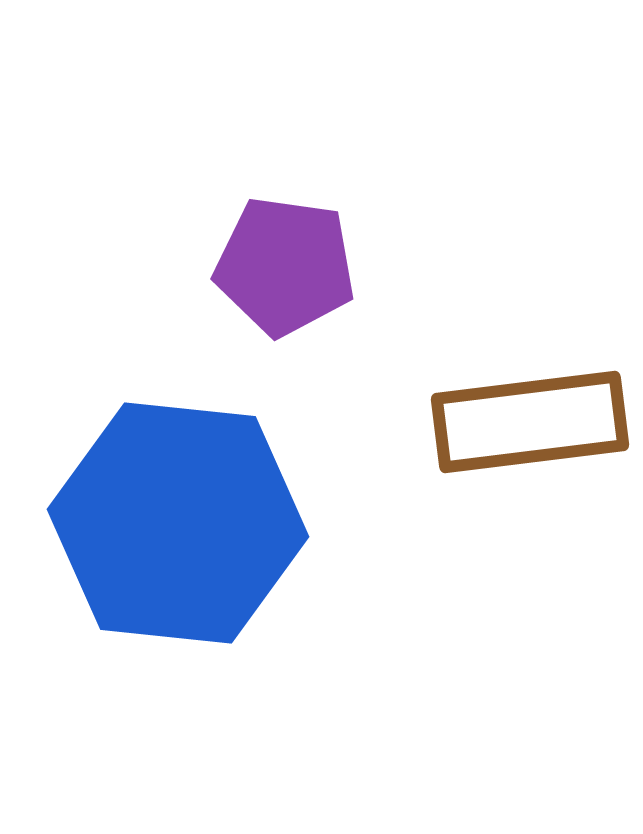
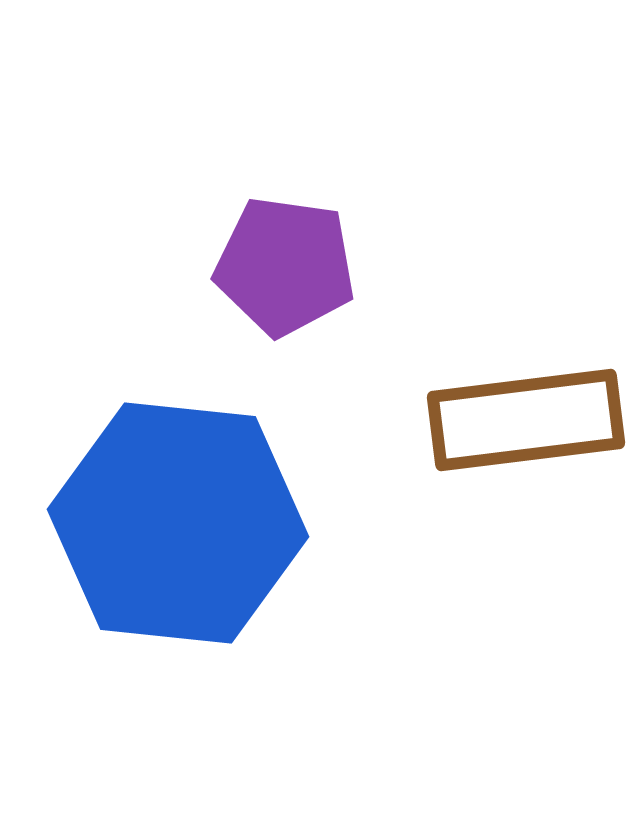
brown rectangle: moved 4 px left, 2 px up
